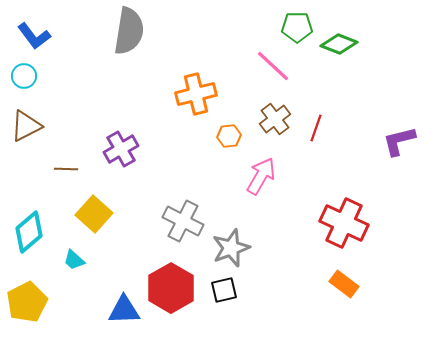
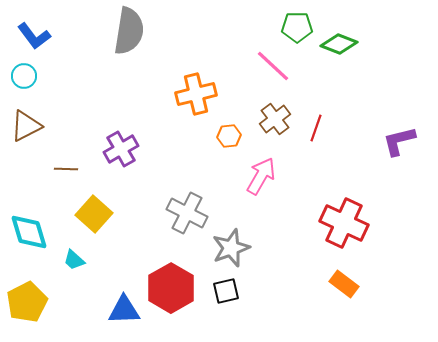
gray cross: moved 4 px right, 8 px up
cyan diamond: rotated 66 degrees counterclockwise
black square: moved 2 px right, 1 px down
